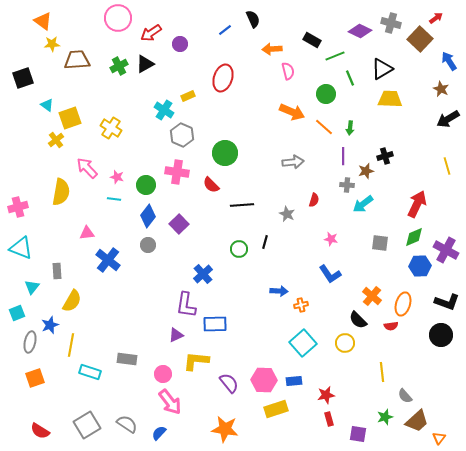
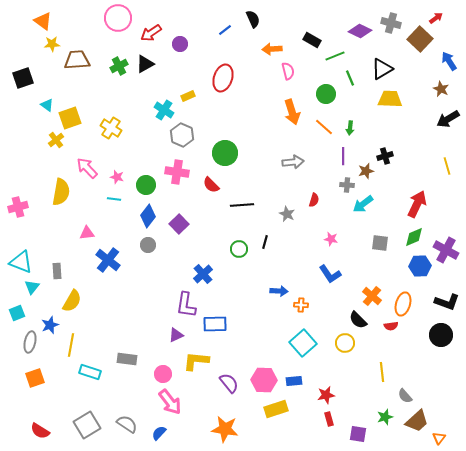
orange arrow at (292, 112): rotated 50 degrees clockwise
cyan triangle at (21, 248): moved 14 px down
orange cross at (301, 305): rotated 16 degrees clockwise
